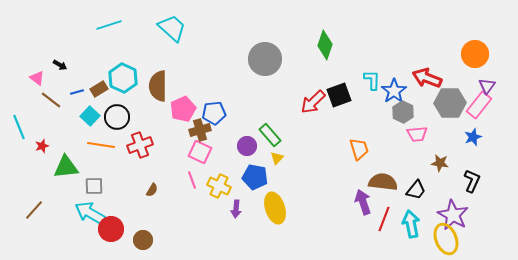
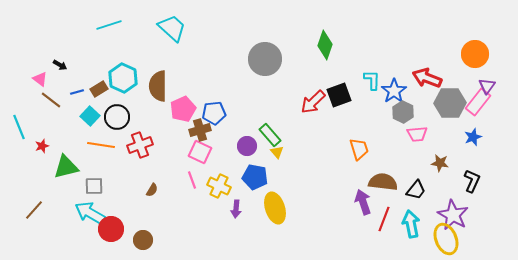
pink triangle at (37, 78): moved 3 px right, 1 px down
pink rectangle at (479, 105): moved 1 px left, 3 px up
yellow triangle at (277, 158): moved 6 px up; rotated 24 degrees counterclockwise
green triangle at (66, 167): rotated 8 degrees counterclockwise
